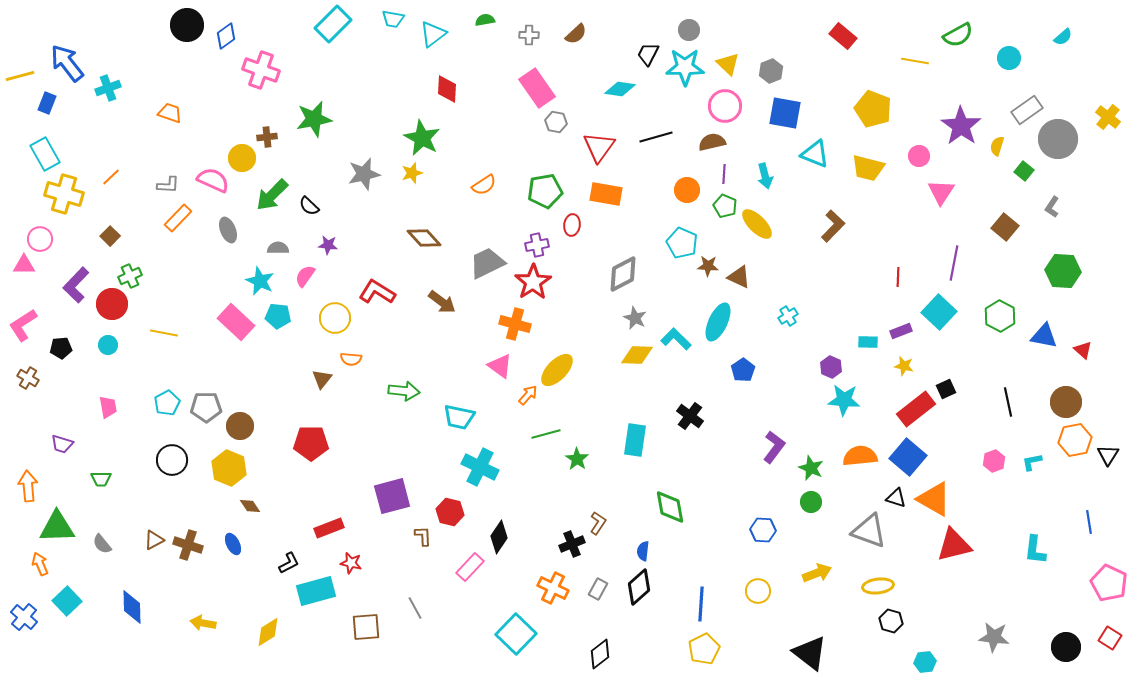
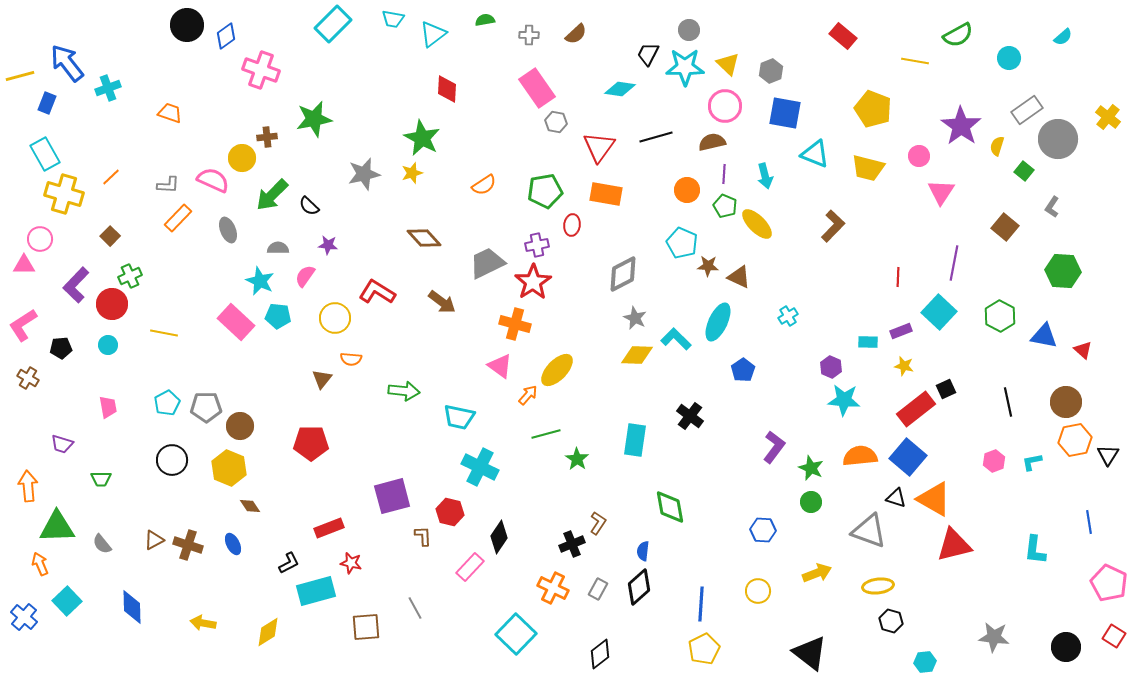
red square at (1110, 638): moved 4 px right, 2 px up
